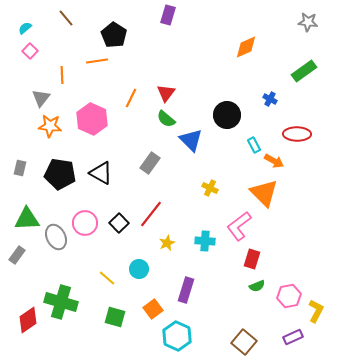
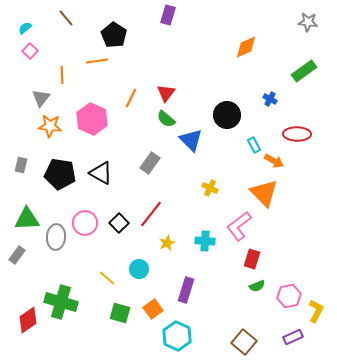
gray rectangle at (20, 168): moved 1 px right, 3 px up
gray ellipse at (56, 237): rotated 30 degrees clockwise
green square at (115, 317): moved 5 px right, 4 px up
